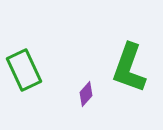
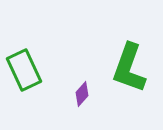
purple diamond: moved 4 px left
